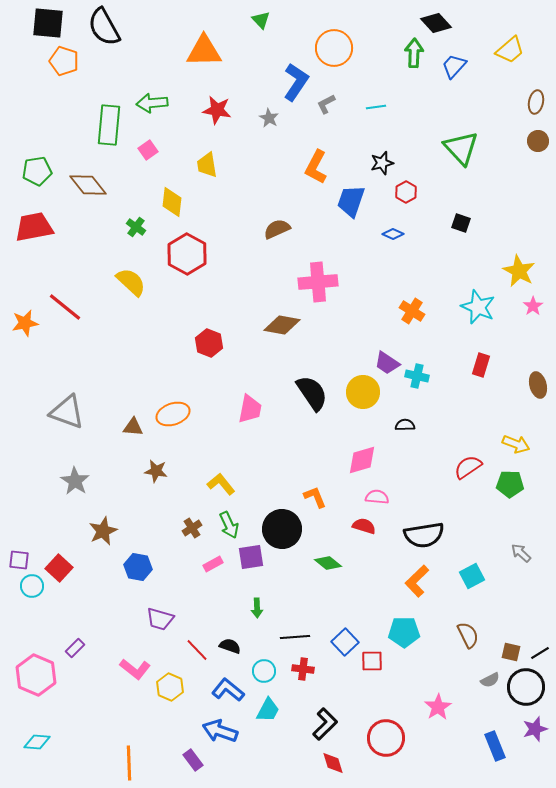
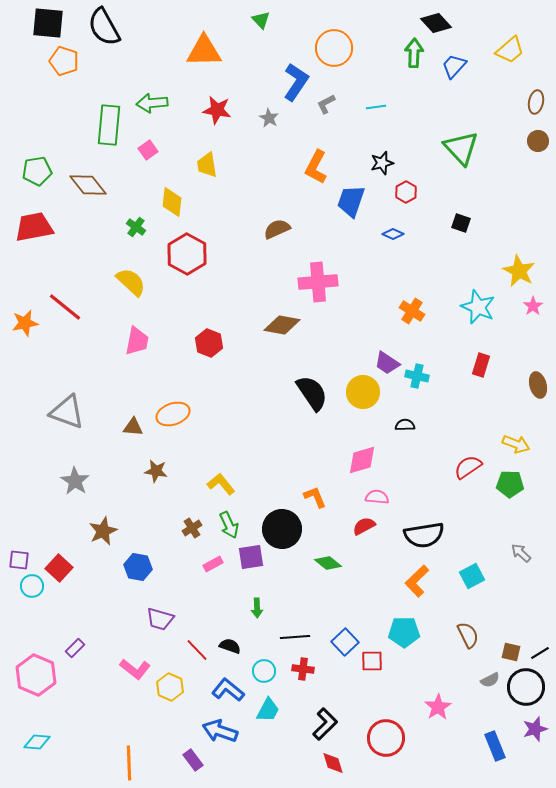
pink trapezoid at (250, 409): moved 113 px left, 68 px up
red semicircle at (364, 526): rotated 45 degrees counterclockwise
